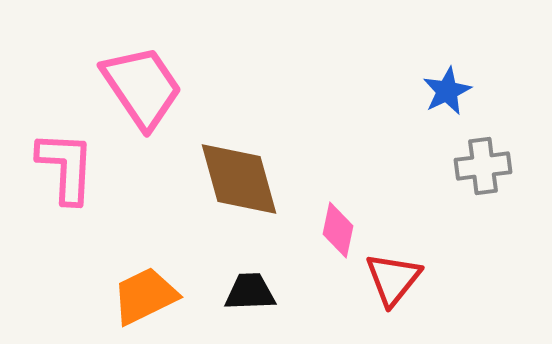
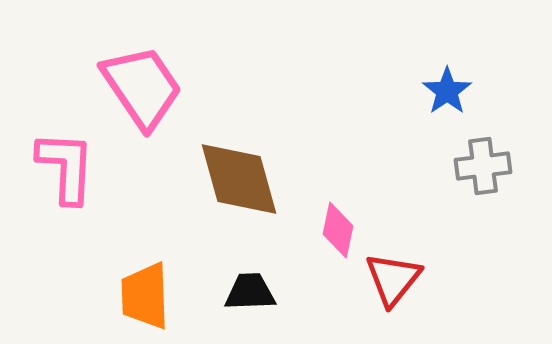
blue star: rotated 9 degrees counterclockwise
orange trapezoid: rotated 66 degrees counterclockwise
